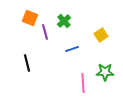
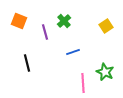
orange square: moved 11 px left, 3 px down
yellow square: moved 5 px right, 9 px up
blue line: moved 1 px right, 3 px down
green star: rotated 24 degrees clockwise
